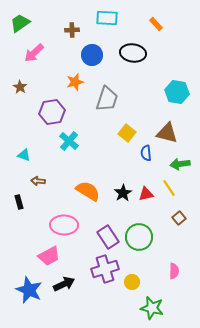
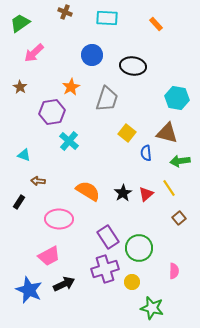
brown cross: moved 7 px left, 18 px up; rotated 24 degrees clockwise
black ellipse: moved 13 px down
orange star: moved 4 px left, 5 px down; rotated 12 degrees counterclockwise
cyan hexagon: moved 6 px down
green arrow: moved 3 px up
red triangle: rotated 28 degrees counterclockwise
black rectangle: rotated 48 degrees clockwise
pink ellipse: moved 5 px left, 6 px up
green circle: moved 11 px down
